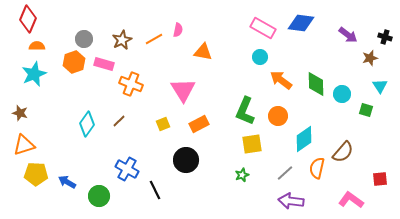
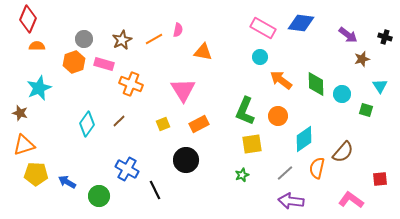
brown star at (370, 58): moved 8 px left, 1 px down
cyan star at (34, 74): moved 5 px right, 14 px down
